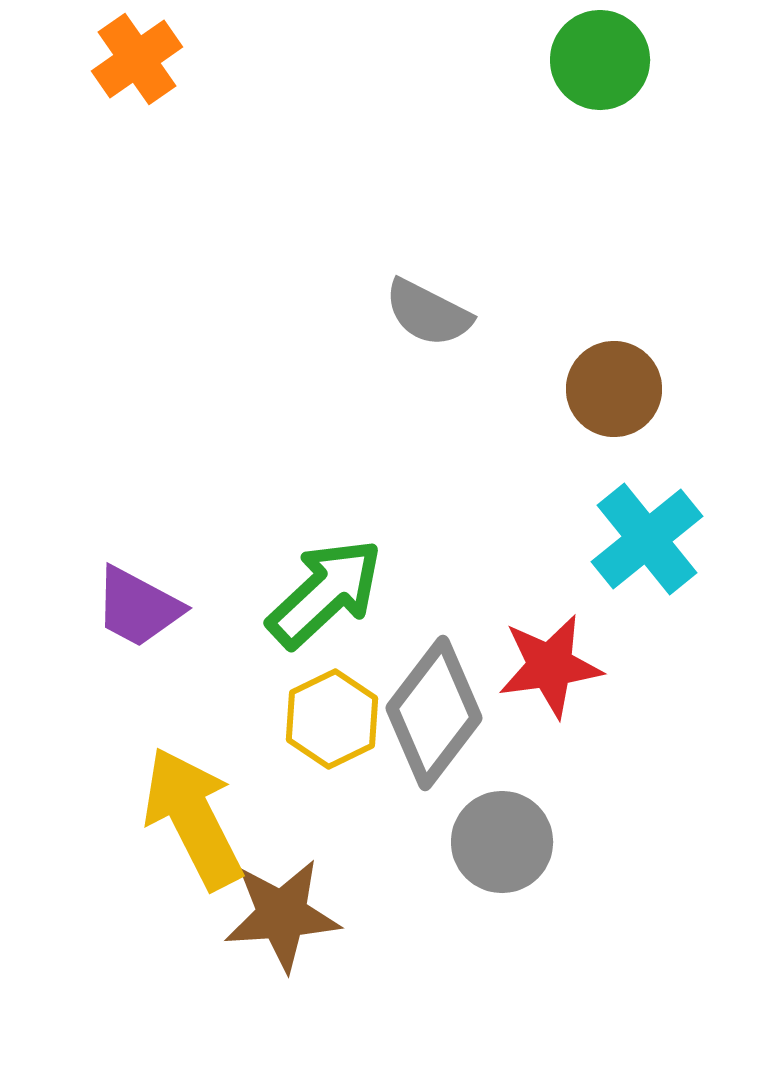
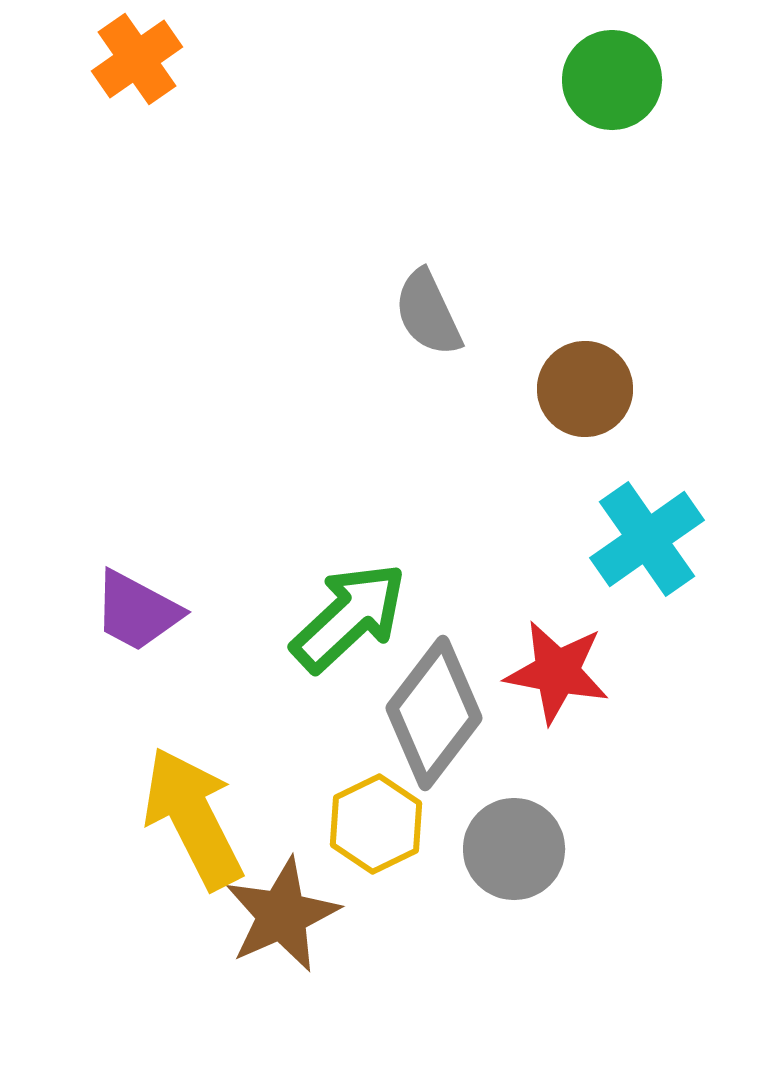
green circle: moved 12 px right, 20 px down
gray semicircle: rotated 38 degrees clockwise
brown circle: moved 29 px left
cyan cross: rotated 4 degrees clockwise
green arrow: moved 24 px right, 24 px down
purple trapezoid: moved 1 px left, 4 px down
red star: moved 7 px right, 6 px down; rotated 19 degrees clockwise
yellow hexagon: moved 44 px right, 105 px down
gray circle: moved 12 px right, 7 px down
brown star: rotated 20 degrees counterclockwise
